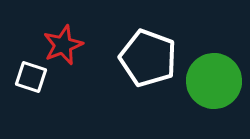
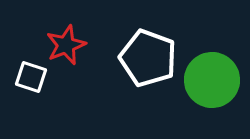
red star: moved 3 px right
green circle: moved 2 px left, 1 px up
